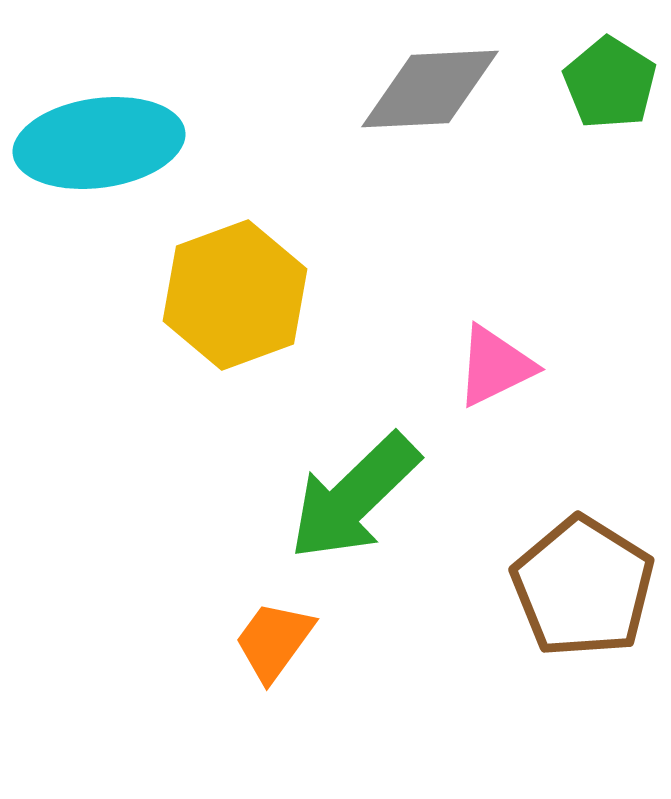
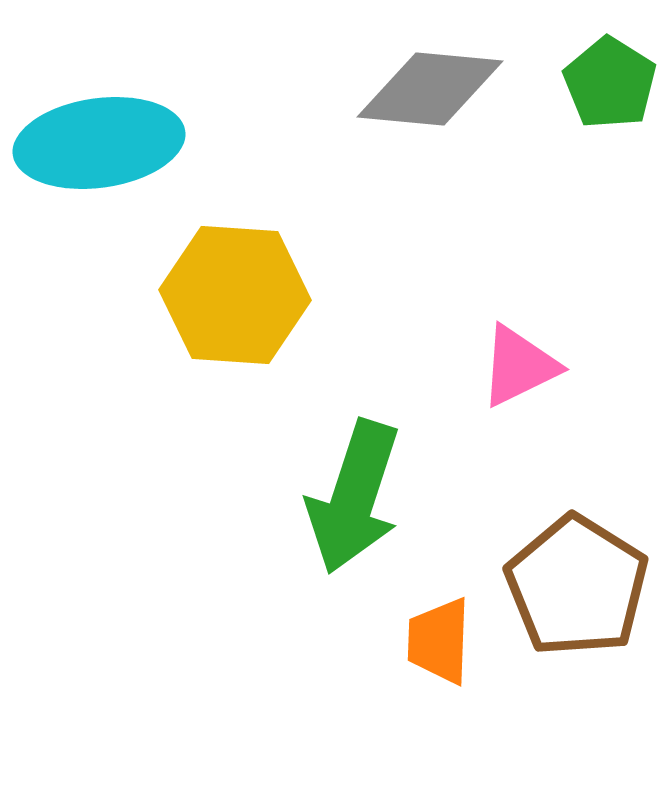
gray diamond: rotated 8 degrees clockwise
yellow hexagon: rotated 24 degrees clockwise
pink triangle: moved 24 px right
green arrow: rotated 28 degrees counterclockwise
brown pentagon: moved 6 px left, 1 px up
orange trapezoid: moved 165 px right; rotated 34 degrees counterclockwise
